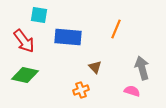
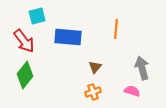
cyan square: moved 2 px left, 1 px down; rotated 24 degrees counterclockwise
orange line: rotated 18 degrees counterclockwise
brown triangle: rotated 24 degrees clockwise
green diamond: rotated 64 degrees counterclockwise
orange cross: moved 12 px right, 2 px down
